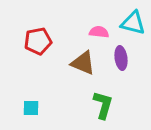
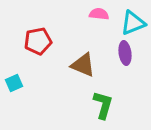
cyan triangle: rotated 36 degrees counterclockwise
pink semicircle: moved 18 px up
purple ellipse: moved 4 px right, 5 px up
brown triangle: moved 2 px down
cyan square: moved 17 px left, 25 px up; rotated 24 degrees counterclockwise
